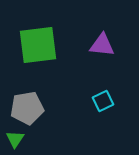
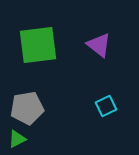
purple triangle: moved 3 px left; rotated 32 degrees clockwise
cyan square: moved 3 px right, 5 px down
green triangle: moved 2 px right; rotated 30 degrees clockwise
